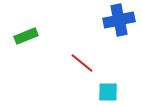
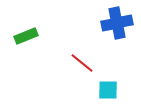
blue cross: moved 2 px left, 3 px down
cyan square: moved 2 px up
